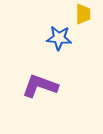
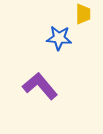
purple L-shape: rotated 30 degrees clockwise
